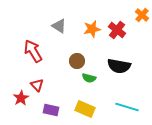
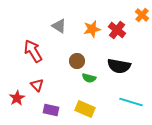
red star: moved 4 px left
cyan line: moved 4 px right, 5 px up
